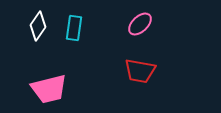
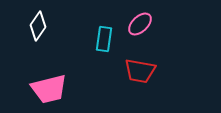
cyan rectangle: moved 30 px right, 11 px down
